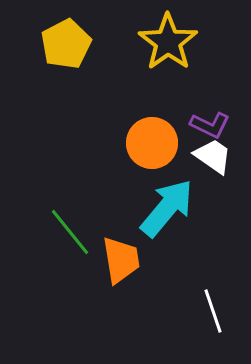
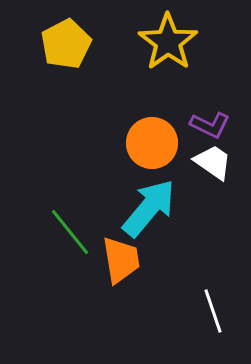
white trapezoid: moved 6 px down
cyan arrow: moved 18 px left
